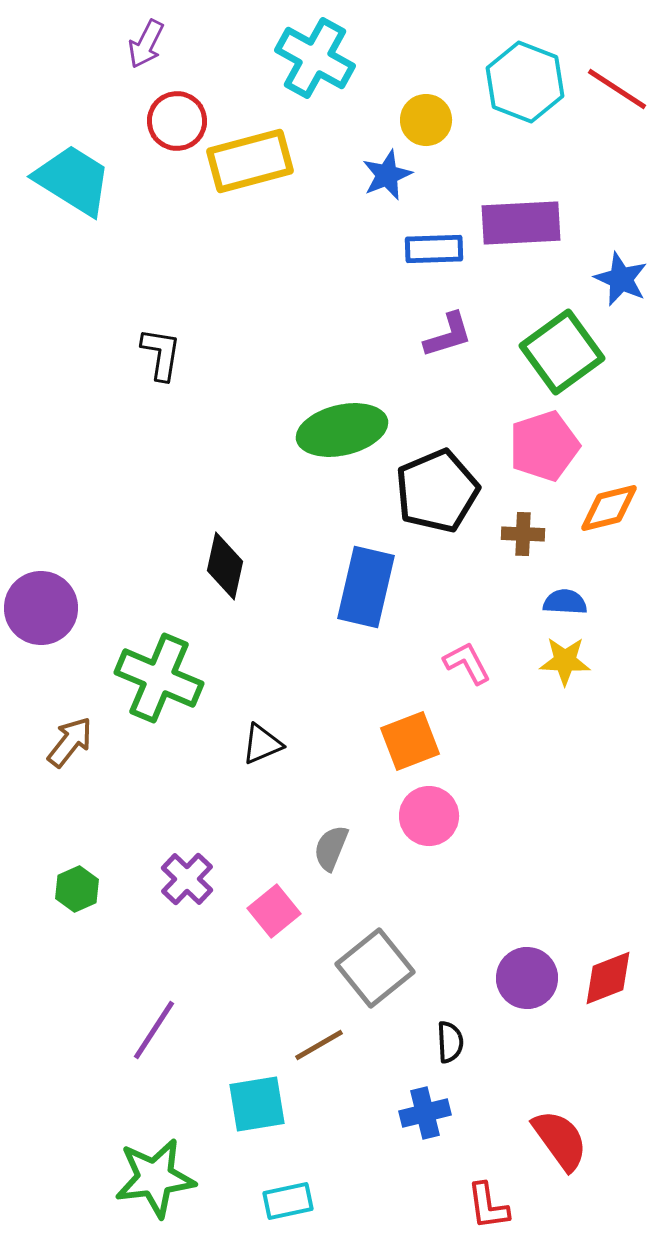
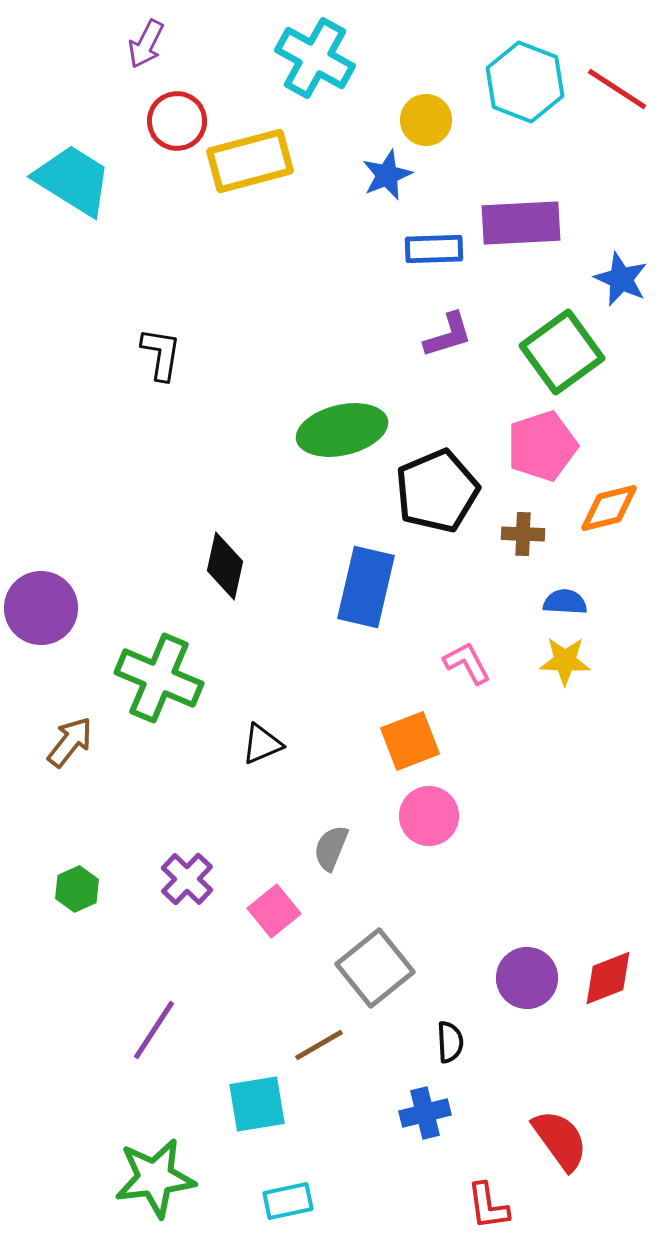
pink pentagon at (544, 446): moved 2 px left
